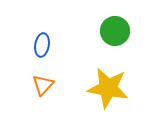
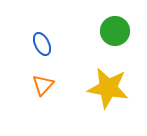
blue ellipse: moved 1 px up; rotated 35 degrees counterclockwise
